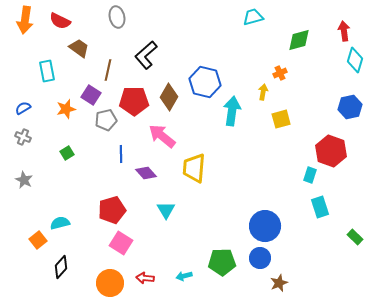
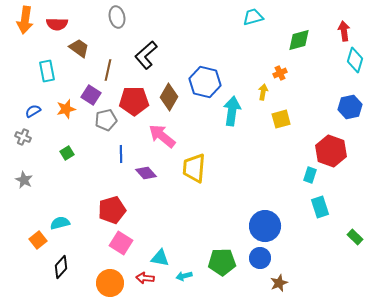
red semicircle at (60, 21): moved 3 px left, 3 px down; rotated 25 degrees counterclockwise
blue semicircle at (23, 108): moved 10 px right, 3 px down
cyan triangle at (166, 210): moved 6 px left, 48 px down; rotated 48 degrees counterclockwise
